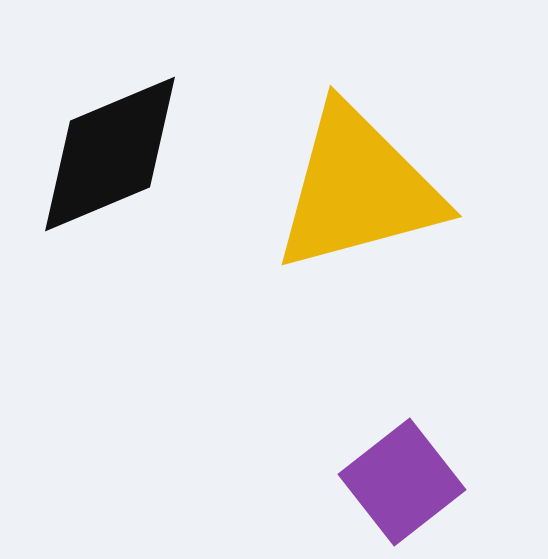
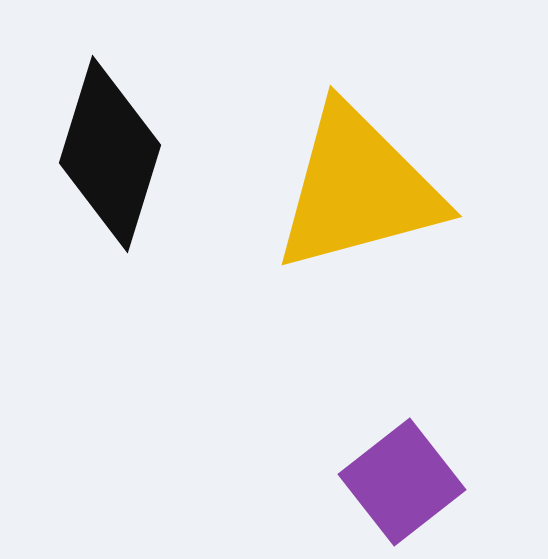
black diamond: rotated 50 degrees counterclockwise
